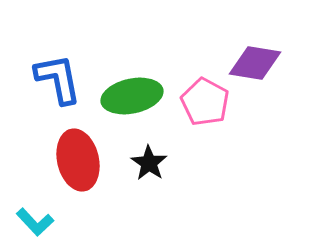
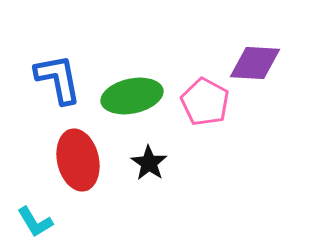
purple diamond: rotated 6 degrees counterclockwise
cyan L-shape: rotated 12 degrees clockwise
